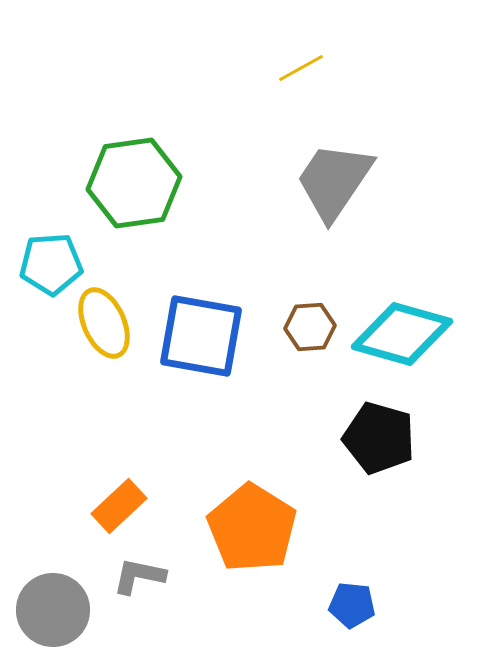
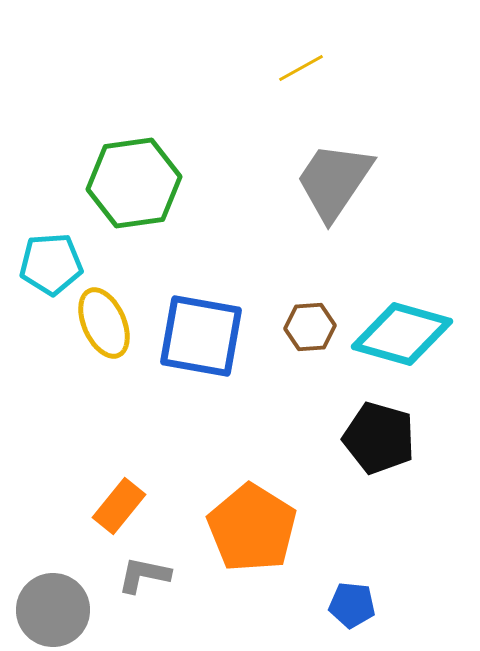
orange rectangle: rotated 8 degrees counterclockwise
gray L-shape: moved 5 px right, 1 px up
